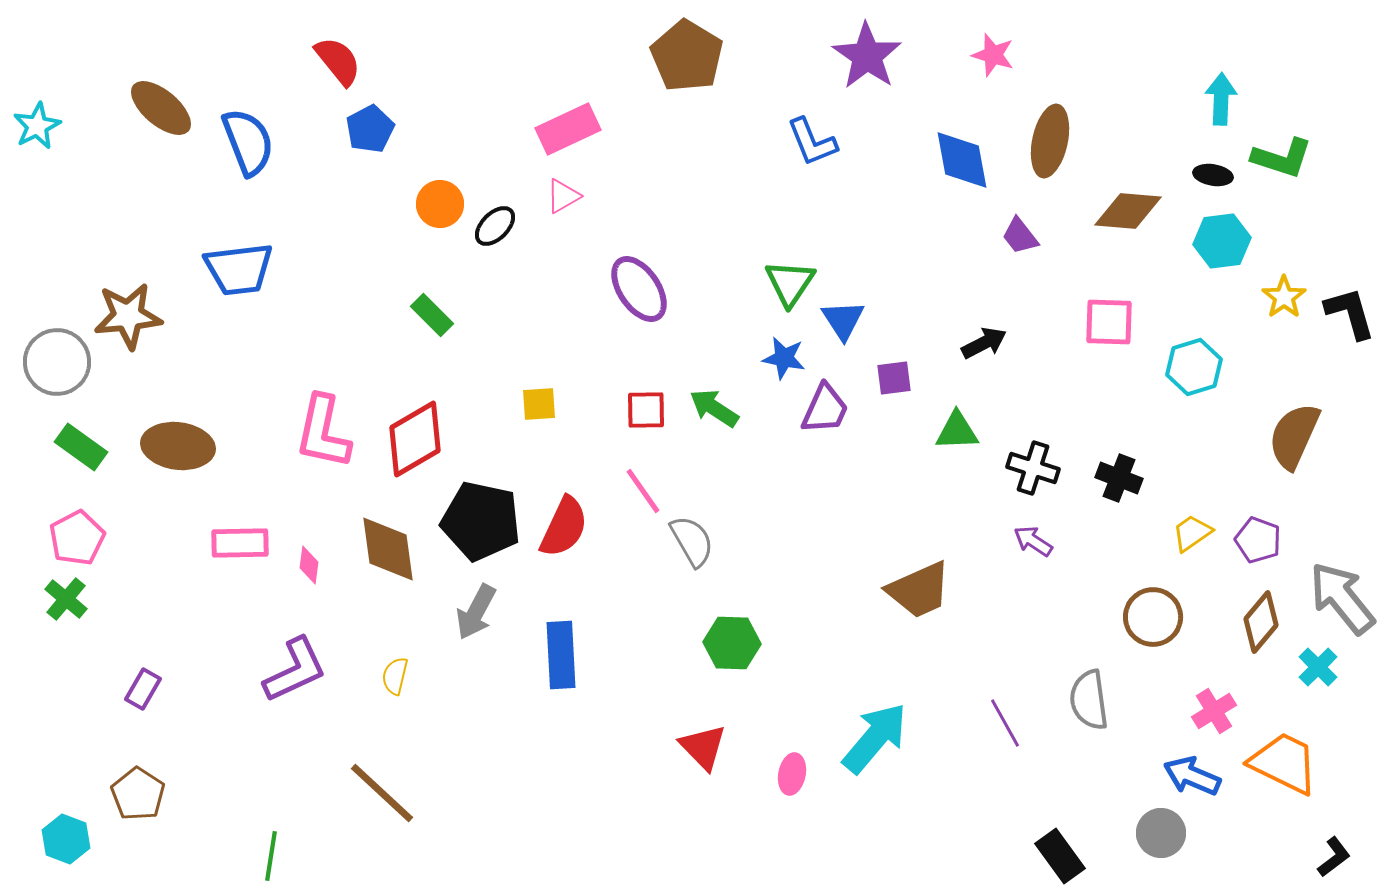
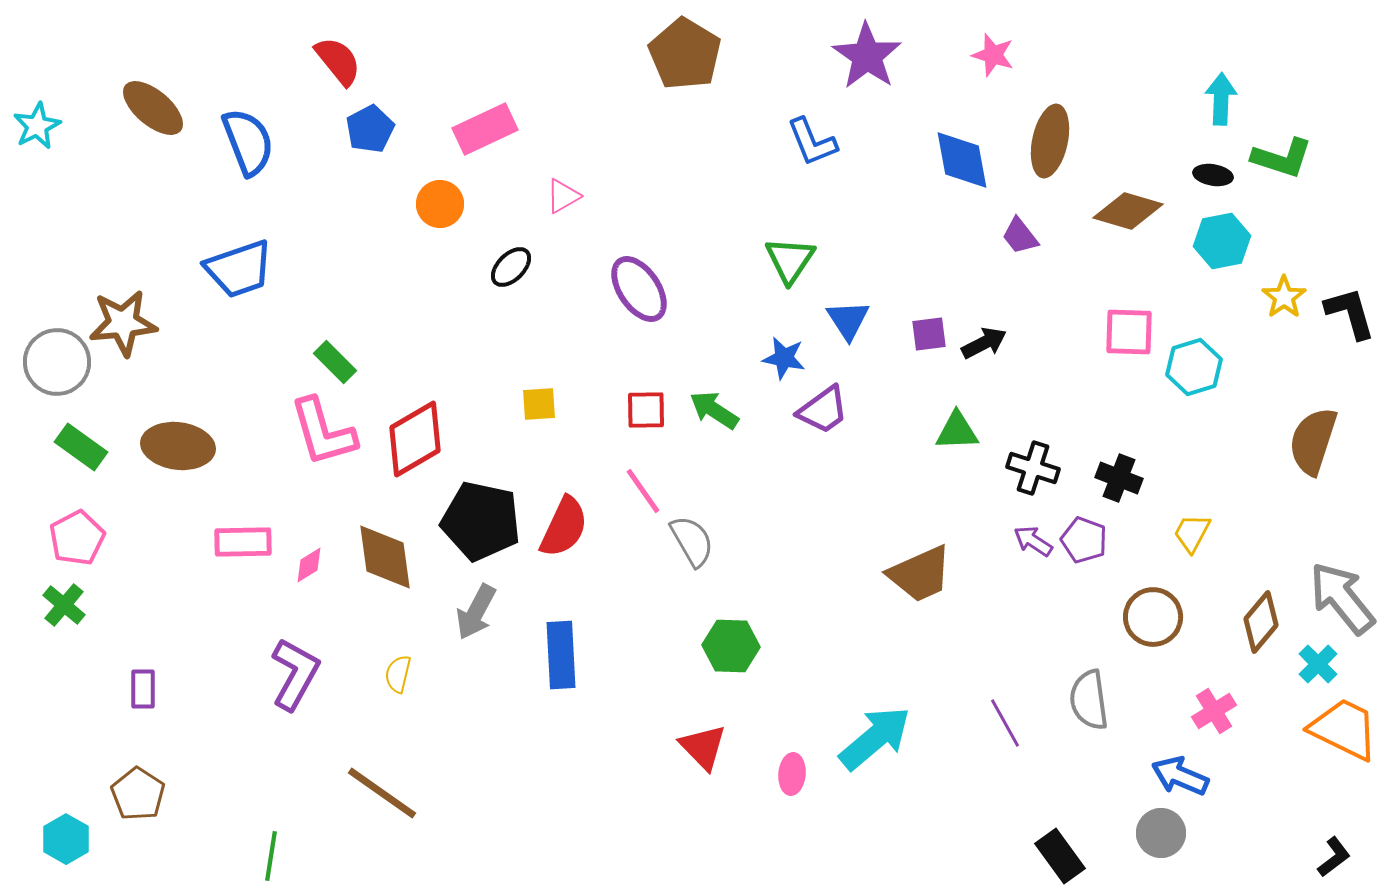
brown pentagon at (687, 56): moved 2 px left, 2 px up
brown ellipse at (161, 108): moved 8 px left
pink rectangle at (568, 129): moved 83 px left
brown diamond at (1128, 211): rotated 12 degrees clockwise
black ellipse at (495, 226): moved 16 px right, 41 px down
cyan hexagon at (1222, 241): rotated 4 degrees counterclockwise
blue trapezoid at (239, 269): rotated 12 degrees counterclockwise
green triangle at (790, 283): moved 23 px up
green rectangle at (432, 315): moved 97 px left, 47 px down
brown star at (128, 316): moved 5 px left, 7 px down
blue triangle at (843, 320): moved 5 px right
pink square at (1109, 322): moved 20 px right, 10 px down
purple square at (894, 378): moved 35 px right, 44 px up
green arrow at (714, 408): moved 2 px down
purple trapezoid at (825, 409): moved 2 px left, 1 px down; rotated 30 degrees clockwise
pink L-shape at (323, 432): rotated 28 degrees counterclockwise
brown semicircle at (1294, 436): moved 19 px right, 5 px down; rotated 6 degrees counterclockwise
yellow trapezoid at (1192, 533): rotated 27 degrees counterclockwise
purple pentagon at (1258, 540): moved 174 px left
pink rectangle at (240, 543): moved 3 px right, 1 px up
brown diamond at (388, 549): moved 3 px left, 8 px down
pink diamond at (309, 565): rotated 51 degrees clockwise
brown trapezoid at (919, 590): moved 1 px right, 16 px up
green cross at (66, 599): moved 2 px left, 6 px down
green hexagon at (732, 643): moved 1 px left, 3 px down
cyan cross at (1318, 667): moved 3 px up
purple L-shape at (295, 670): moved 4 px down; rotated 36 degrees counterclockwise
yellow semicircle at (395, 676): moved 3 px right, 2 px up
purple rectangle at (143, 689): rotated 30 degrees counterclockwise
cyan arrow at (875, 738): rotated 10 degrees clockwise
orange trapezoid at (1284, 763): moved 60 px right, 34 px up
pink ellipse at (792, 774): rotated 6 degrees counterclockwise
blue arrow at (1192, 776): moved 12 px left
brown line at (382, 793): rotated 8 degrees counterclockwise
cyan hexagon at (66, 839): rotated 9 degrees clockwise
